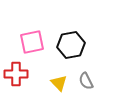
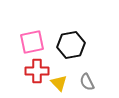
red cross: moved 21 px right, 3 px up
gray semicircle: moved 1 px right, 1 px down
